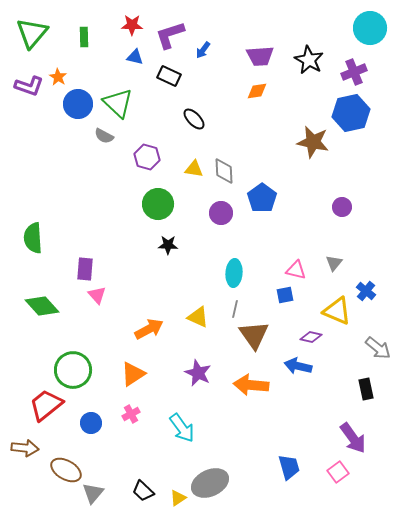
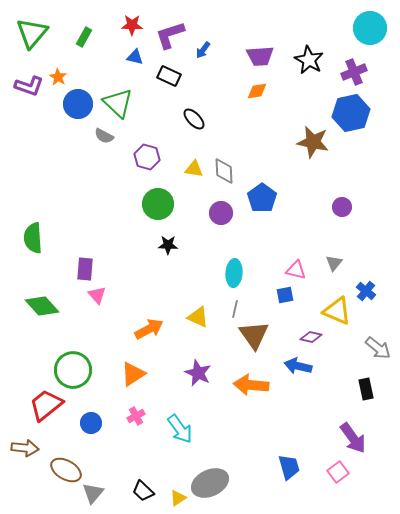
green rectangle at (84, 37): rotated 30 degrees clockwise
pink cross at (131, 414): moved 5 px right, 2 px down
cyan arrow at (182, 428): moved 2 px left, 1 px down
